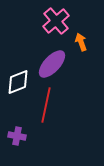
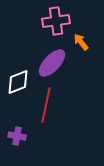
pink cross: rotated 32 degrees clockwise
orange arrow: rotated 18 degrees counterclockwise
purple ellipse: moved 1 px up
